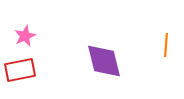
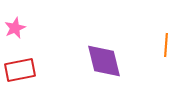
pink star: moved 10 px left, 8 px up
